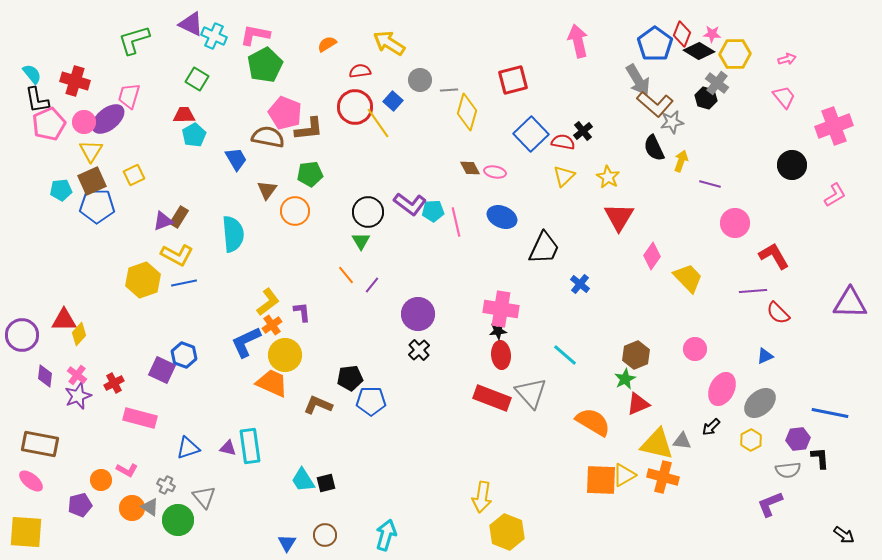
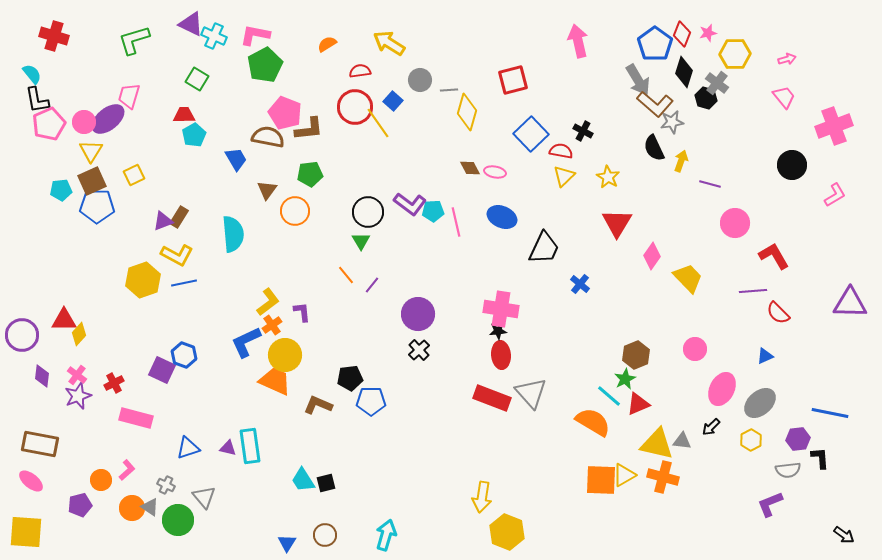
pink star at (712, 34): moved 4 px left, 1 px up; rotated 18 degrees counterclockwise
black diamond at (699, 51): moved 15 px left, 21 px down; rotated 76 degrees clockwise
red cross at (75, 81): moved 21 px left, 45 px up
black cross at (583, 131): rotated 24 degrees counterclockwise
red semicircle at (563, 142): moved 2 px left, 9 px down
red triangle at (619, 217): moved 2 px left, 6 px down
cyan line at (565, 355): moved 44 px right, 41 px down
purple diamond at (45, 376): moved 3 px left
orange trapezoid at (272, 383): moved 3 px right, 2 px up
pink rectangle at (140, 418): moved 4 px left
pink L-shape at (127, 470): rotated 70 degrees counterclockwise
